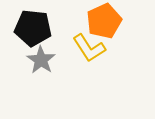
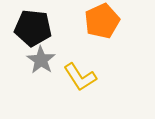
orange pentagon: moved 2 px left
yellow L-shape: moved 9 px left, 29 px down
